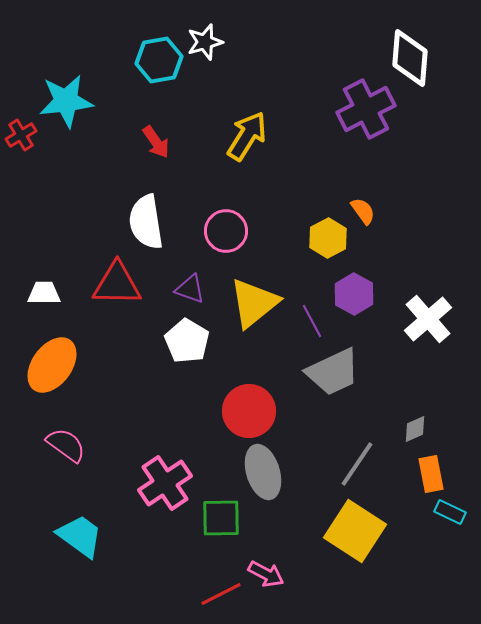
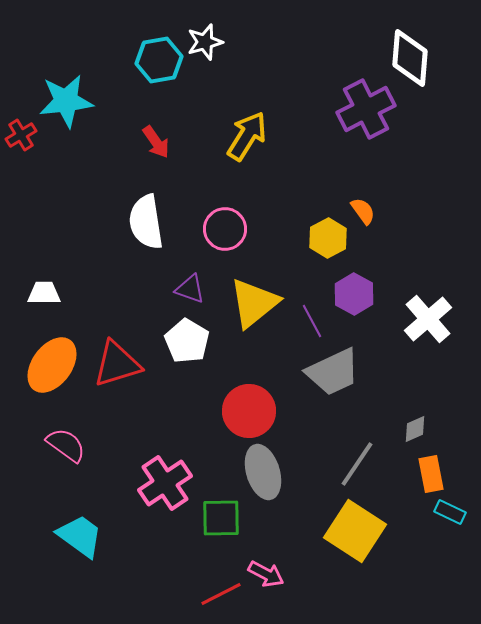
pink circle: moved 1 px left, 2 px up
red triangle: moved 80 px down; rotated 18 degrees counterclockwise
